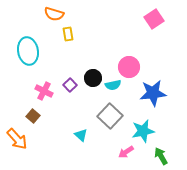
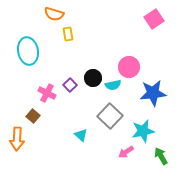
pink cross: moved 3 px right, 2 px down
orange arrow: rotated 45 degrees clockwise
